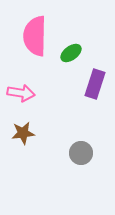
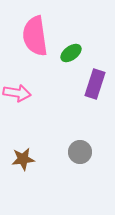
pink semicircle: rotated 9 degrees counterclockwise
pink arrow: moved 4 px left
brown star: moved 26 px down
gray circle: moved 1 px left, 1 px up
